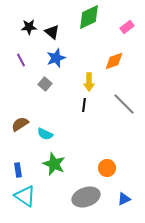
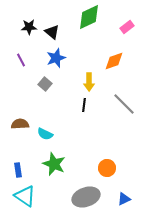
brown semicircle: rotated 30 degrees clockwise
